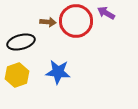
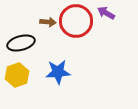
black ellipse: moved 1 px down
blue star: rotated 10 degrees counterclockwise
